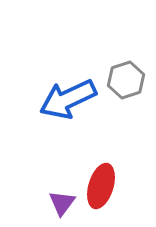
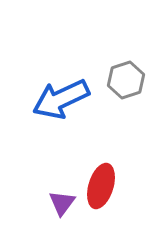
blue arrow: moved 7 px left
